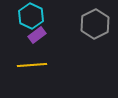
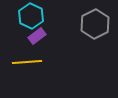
purple rectangle: moved 1 px down
yellow line: moved 5 px left, 3 px up
